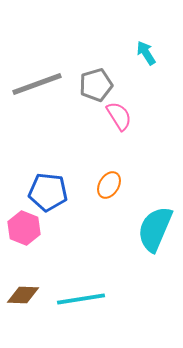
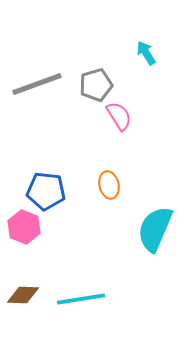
orange ellipse: rotated 44 degrees counterclockwise
blue pentagon: moved 2 px left, 1 px up
pink hexagon: moved 1 px up
